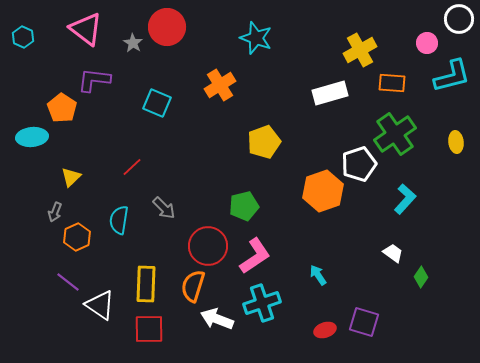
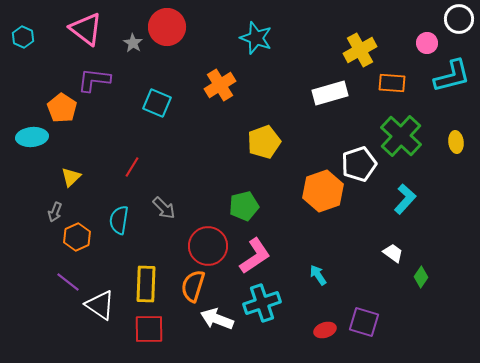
green cross at (395, 134): moved 6 px right, 2 px down; rotated 12 degrees counterclockwise
red line at (132, 167): rotated 15 degrees counterclockwise
